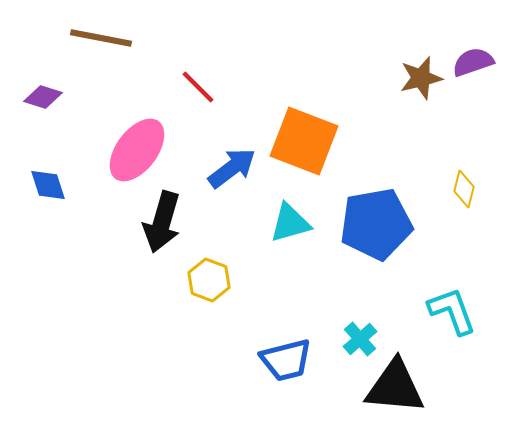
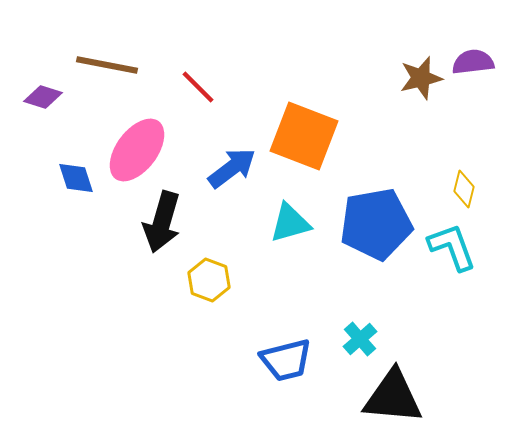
brown line: moved 6 px right, 27 px down
purple semicircle: rotated 12 degrees clockwise
orange square: moved 5 px up
blue diamond: moved 28 px right, 7 px up
cyan L-shape: moved 64 px up
black triangle: moved 2 px left, 10 px down
